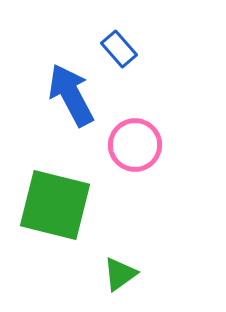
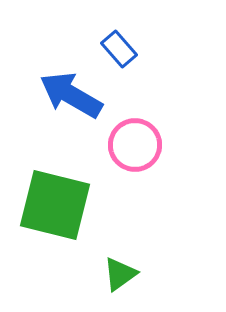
blue arrow: rotated 32 degrees counterclockwise
